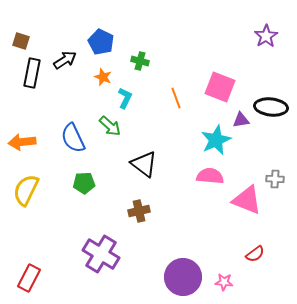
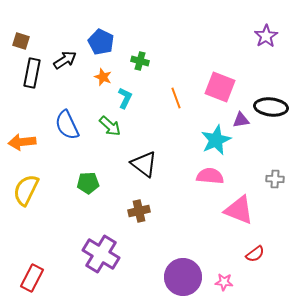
blue semicircle: moved 6 px left, 13 px up
green pentagon: moved 4 px right
pink triangle: moved 8 px left, 10 px down
red rectangle: moved 3 px right
